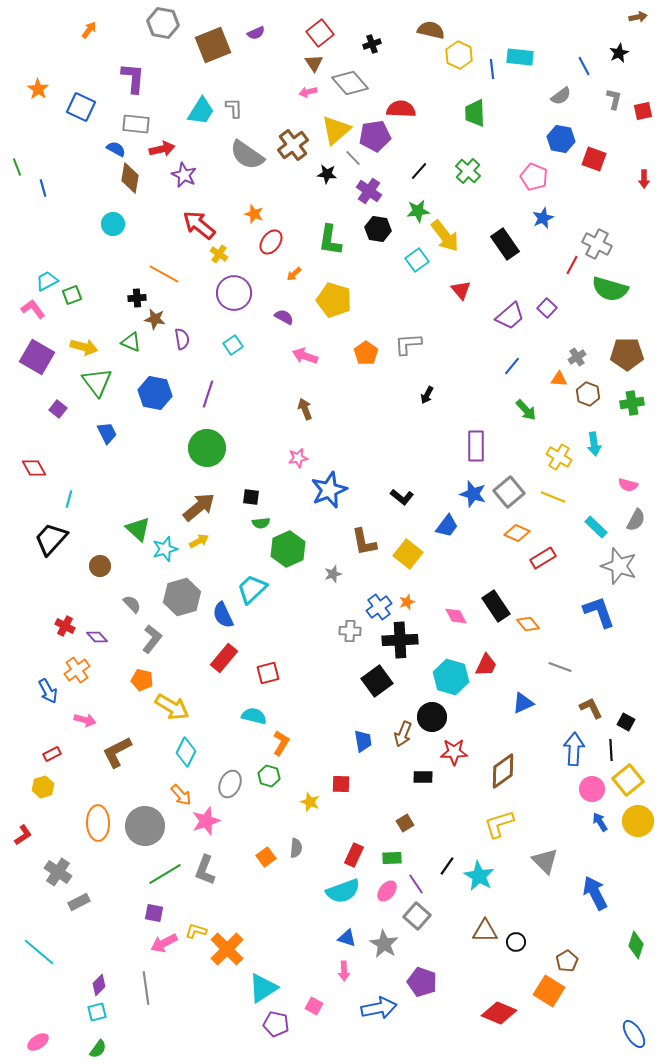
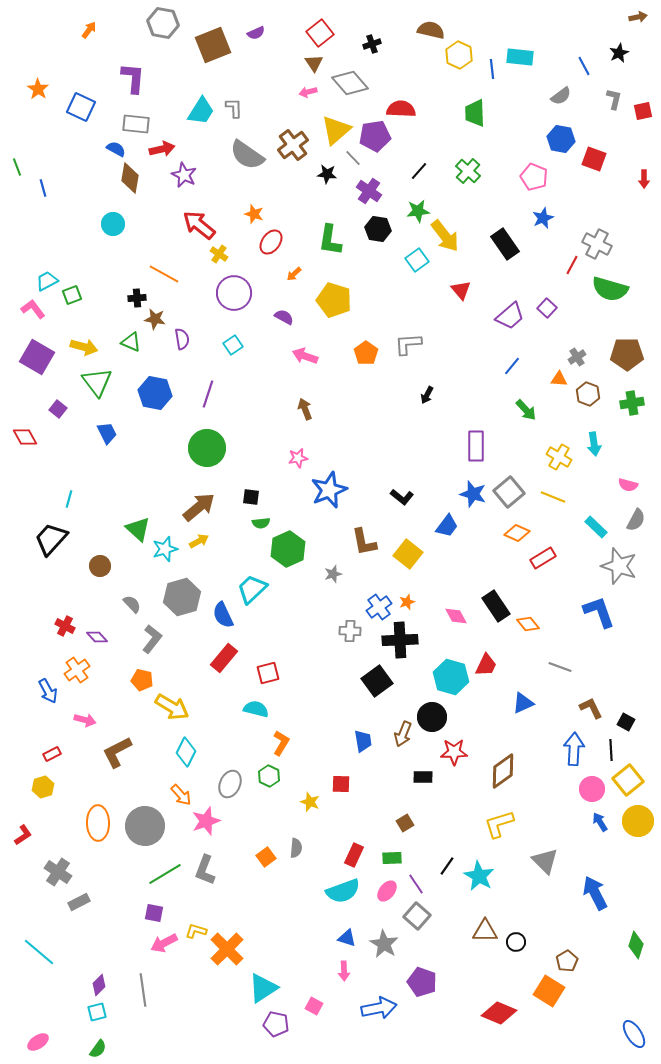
red diamond at (34, 468): moved 9 px left, 31 px up
cyan semicircle at (254, 716): moved 2 px right, 7 px up
green hexagon at (269, 776): rotated 10 degrees clockwise
gray line at (146, 988): moved 3 px left, 2 px down
